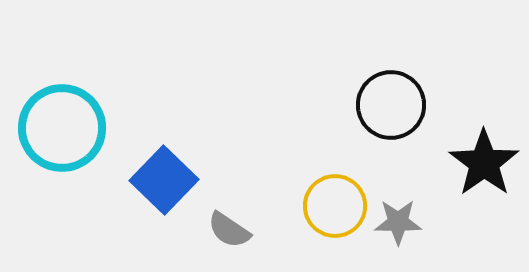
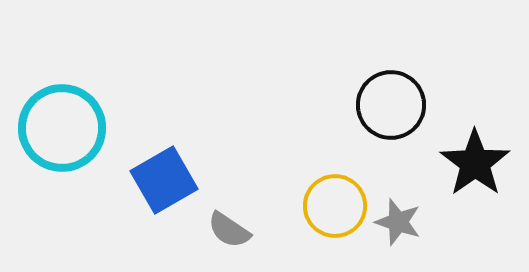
black star: moved 9 px left
blue square: rotated 16 degrees clockwise
gray star: rotated 18 degrees clockwise
